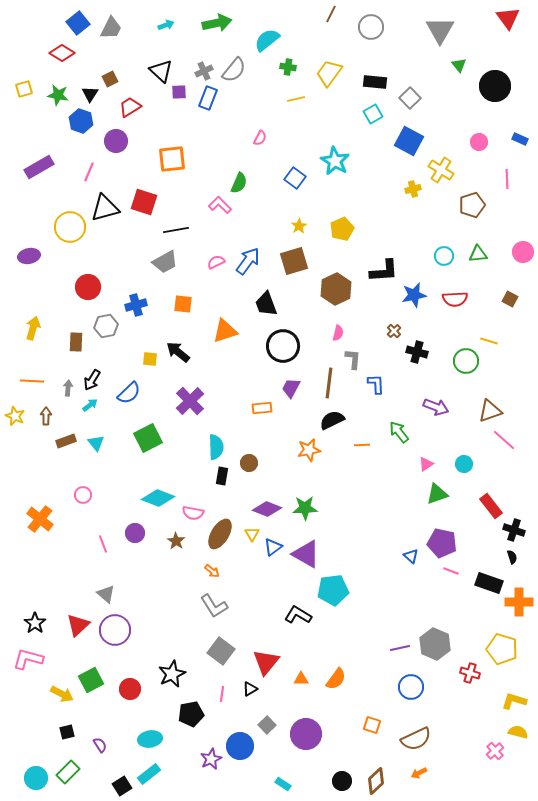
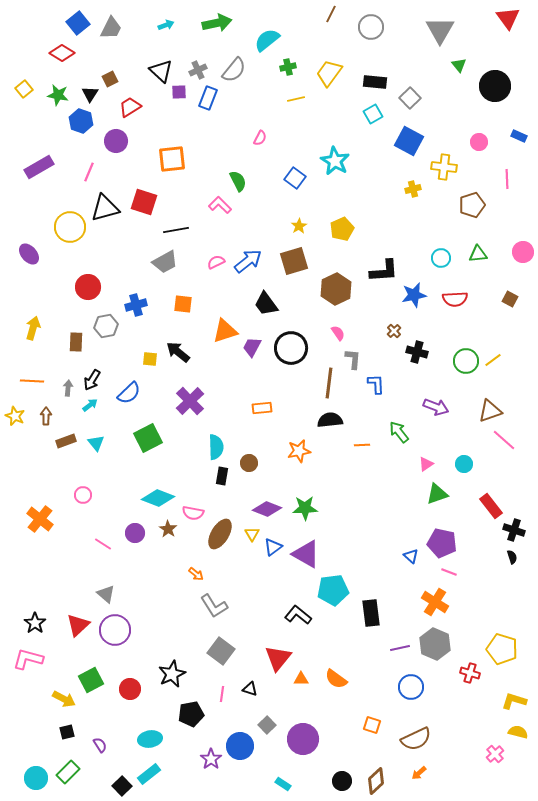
green cross at (288, 67): rotated 21 degrees counterclockwise
gray cross at (204, 71): moved 6 px left, 1 px up
yellow square at (24, 89): rotated 24 degrees counterclockwise
blue rectangle at (520, 139): moved 1 px left, 3 px up
yellow cross at (441, 170): moved 3 px right, 3 px up; rotated 25 degrees counterclockwise
green semicircle at (239, 183): moved 1 px left, 2 px up; rotated 50 degrees counterclockwise
purple ellipse at (29, 256): moved 2 px up; rotated 60 degrees clockwise
cyan circle at (444, 256): moved 3 px left, 2 px down
blue arrow at (248, 261): rotated 16 degrees clockwise
black trapezoid at (266, 304): rotated 16 degrees counterclockwise
pink semicircle at (338, 333): rotated 49 degrees counterclockwise
yellow line at (489, 341): moved 4 px right, 19 px down; rotated 54 degrees counterclockwise
black circle at (283, 346): moved 8 px right, 2 px down
purple trapezoid at (291, 388): moved 39 px left, 41 px up
black semicircle at (332, 420): moved 2 px left; rotated 20 degrees clockwise
orange star at (309, 450): moved 10 px left, 1 px down
brown star at (176, 541): moved 8 px left, 12 px up
pink line at (103, 544): rotated 36 degrees counterclockwise
orange arrow at (212, 571): moved 16 px left, 3 px down
pink line at (451, 571): moved 2 px left, 1 px down
black rectangle at (489, 583): moved 118 px left, 30 px down; rotated 64 degrees clockwise
orange cross at (519, 602): moved 84 px left; rotated 32 degrees clockwise
black L-shape at (298, 615): rotated 8 degrees clockwise
red triangle at (266, 662): moved 12 px right, 4 px up
orange semicircle at (336, 679): rotated 90 degrees clockwise
black triangle at (250, 689): rotated 49 degrees clockwise
yellow arrow at (62, 694): moved 2 px right, 5 px down
purple circle at (306, 734): moved 3 px left, 5 px down
pink cross at (495, 751): moved 3 px down
purple star at (211, 759): rotated 10 degrees counterclockwise
orange arrow at (419, 773): rotated 14 degrees counterclockwise
black square at (122, 786): rotated 12 degrees counterclockwise
